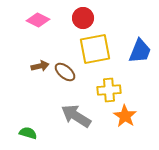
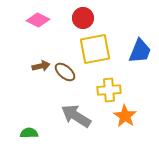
brown arrow: moved 1 px right
green semicircle: moved 1 px right; rotated 18 degrees counterclockwise
